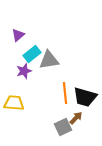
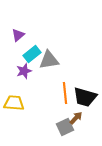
gray square: moved 2 px right
